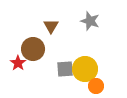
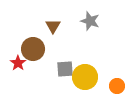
brown triangle: moved 2 px right
yellow circle: moved 8 px down
orange circle: moved 21 px right
